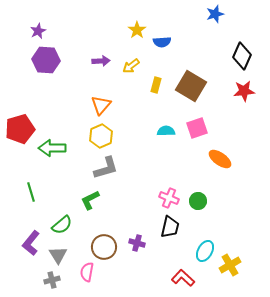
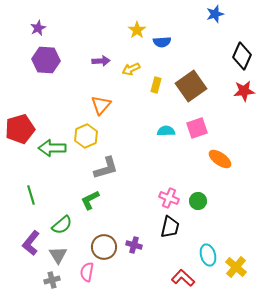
purple star: moved 3 px up
yellow arrow: moved 3 px down; rotated 12 degrees clockwise
brown square: rotated 24 degrees clockwise
yellow hexagon: moved 15 px left
green line: moved 3 px down
purple cross: moved 3 px left, 2 px down
cyan ellipse: moved 3 px right, 4 px down; rotated 45 degrees counterclockwise
yellow cross: moved 6 px right, 2 px down; rotated 20 degrees counterclockwise
